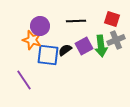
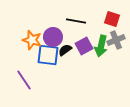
black line: rotated 12 degrees clockwise
purple circle: moved 13 px right, 11 px down
green arrow: rotated 20 degrees clockwise
